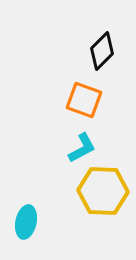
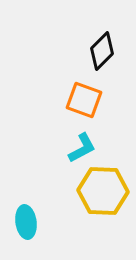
cyan ellipse: rotated 20 degrees counterclockwise
